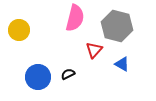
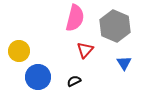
gray hexagon: moved 2 px left; rotated 8 degrees clockwise
yellow circle: moved 21 px down
red triangle: moved 9 px left
blue triangle: moved 2 px right, 1 px up; rotated 28 degrees clockwise
black semicircle: moved 6 px right, 7 px down
